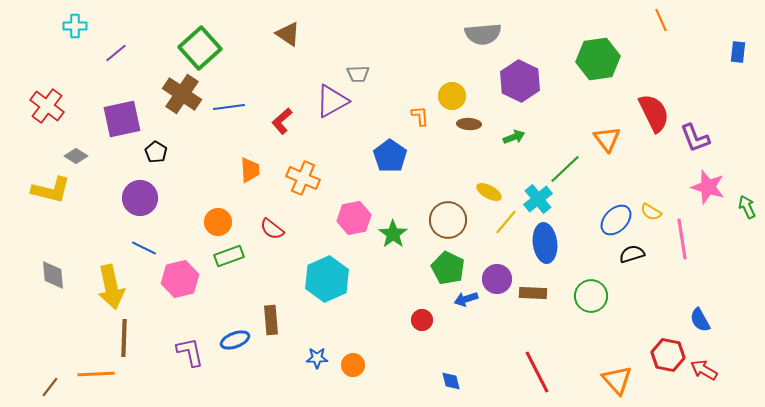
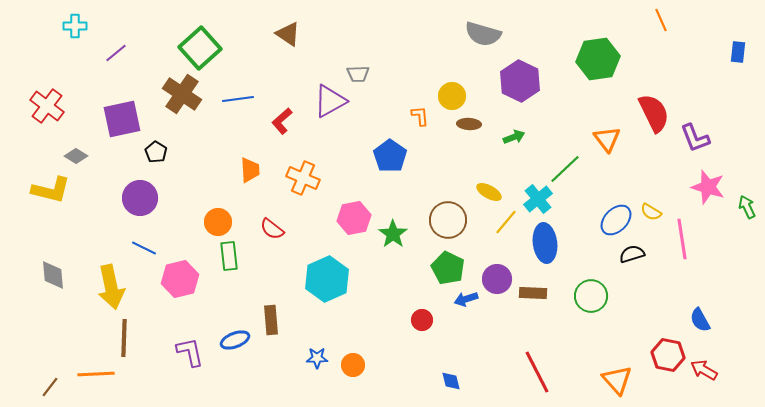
gray semicircle at (483, 34): rotated 21 degrees clockwise
purple triangle at (332, 101): moved 2 px left
blue line at (229, 107): moved 9 px right, 8 px up
green rectangle at (229, 256): rotated 76 degrees counterclockwise
